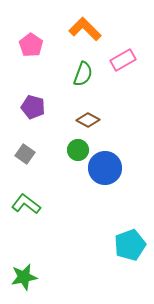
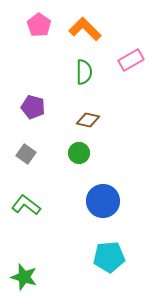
pink pentagon: moved 8 px right, 20 px up
pink rectangle: moved 8 px right
green semicircle: moved 1 px right, 2 px up; rotated 20 degrees counterclockwise
brown diamond: rotated 15 degrees counterclockwise
green circle: moved 1 px right, 3 px down
gray square: moved 1 px right
blue circle: moved 2 px left, 33 px down
green L-shape: moved 1 px down
cyan pentagon: moved 21 px left, 12 px down; rotated 16 degrees clockwise
green star: rotated 28 degrees clockwise
